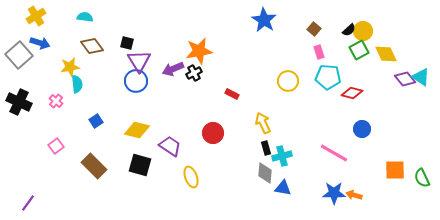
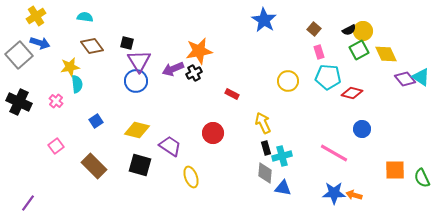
black semicircle at (349, 30): rotated 16 degrees clockwise
